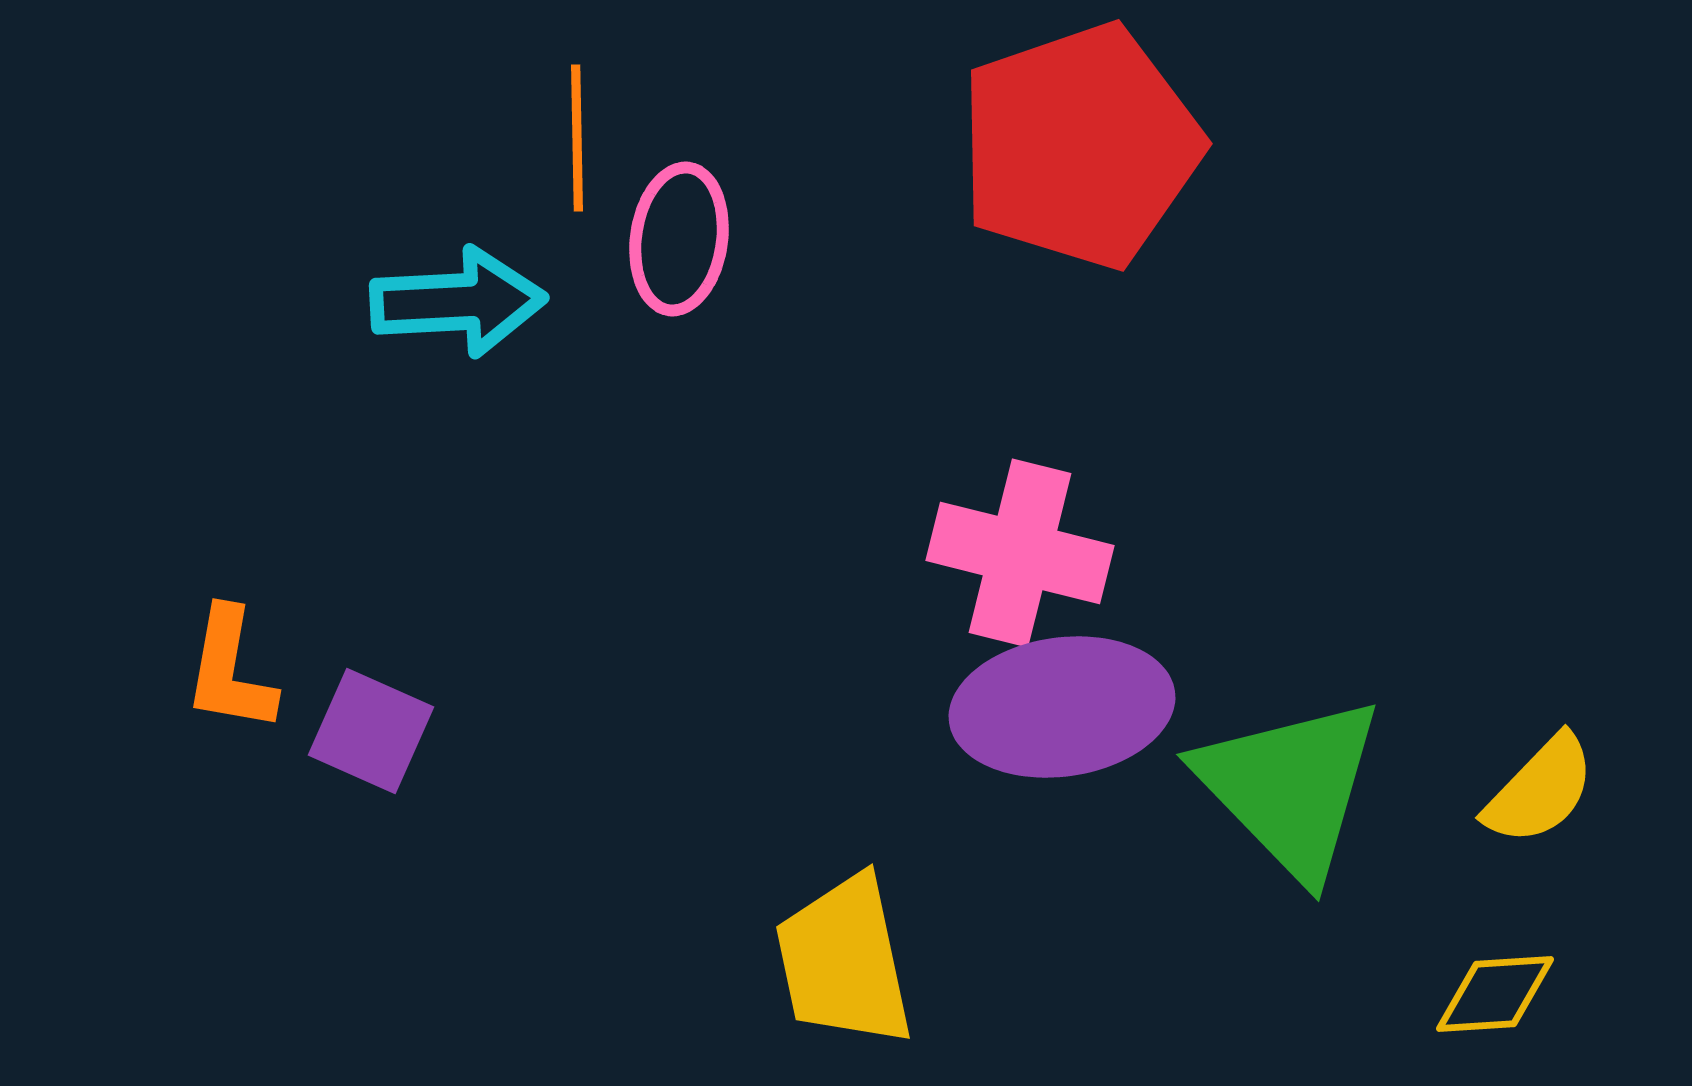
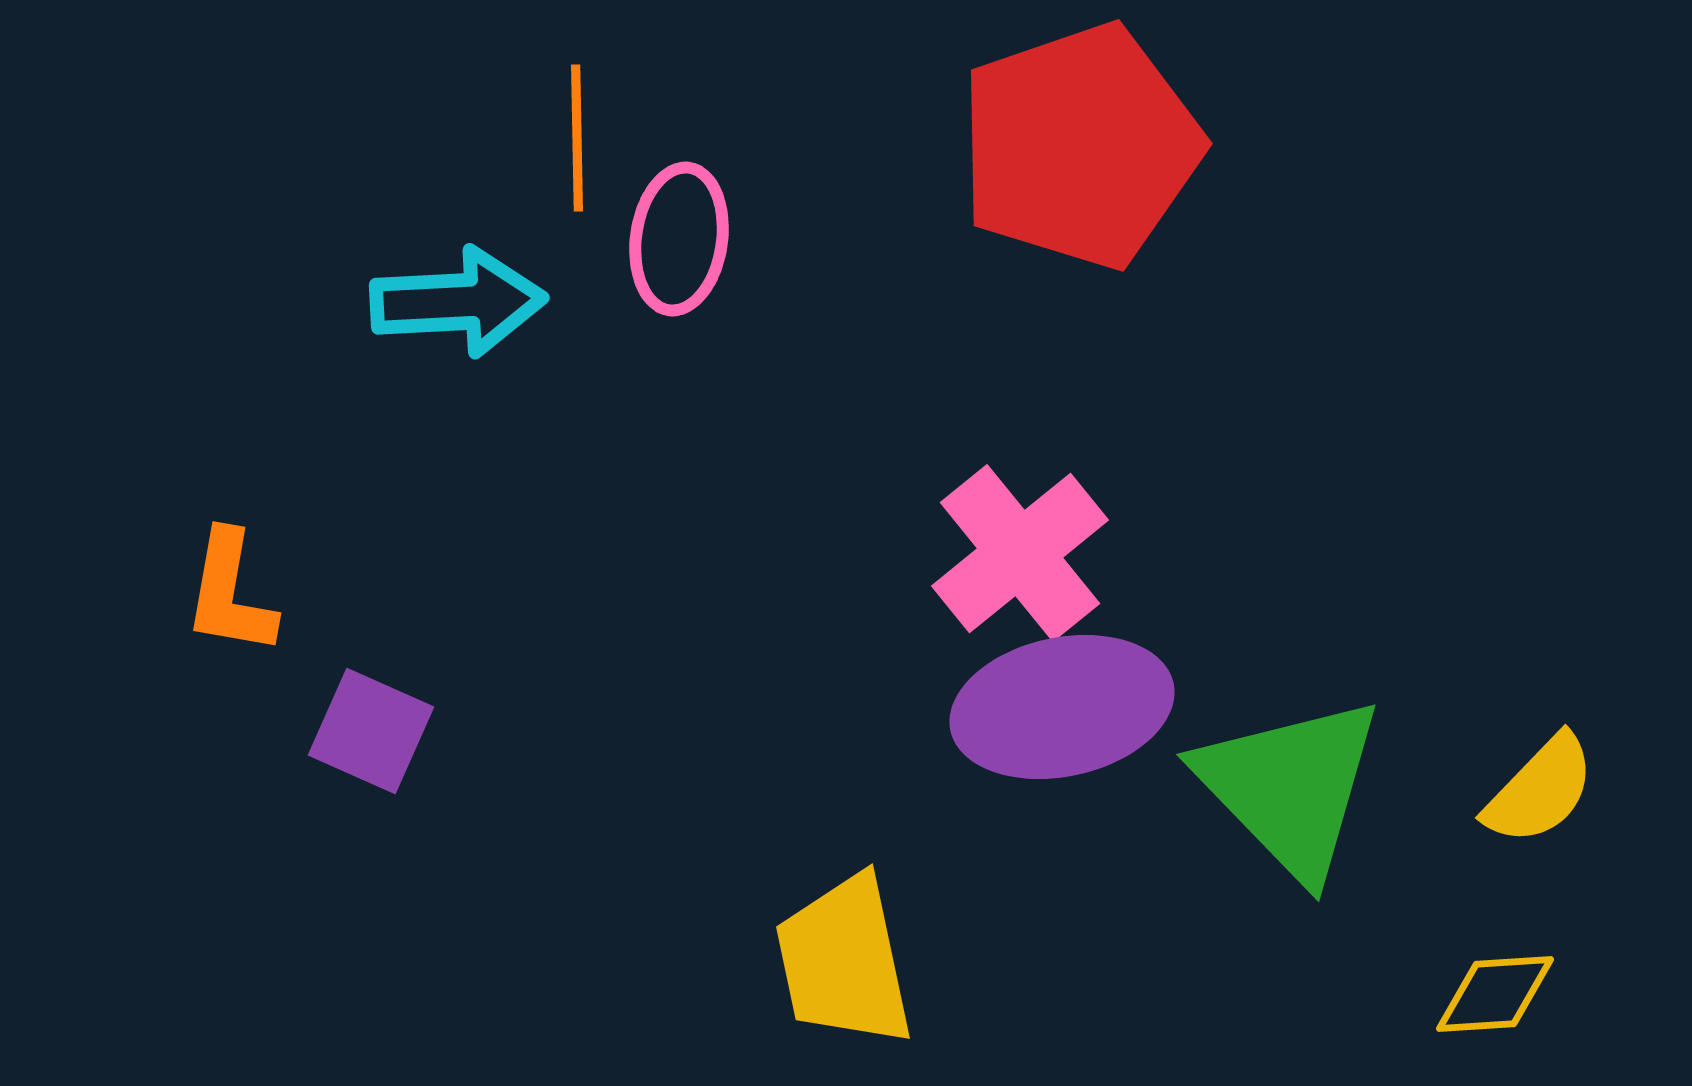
pink cross: rotated 37 degrees clockwise
orange L-shape: moved 77 px up
purple ellipse: rotated 4 degrees counterclockwise
